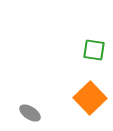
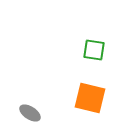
orange square: rotated 32 degrees counterclockwise
